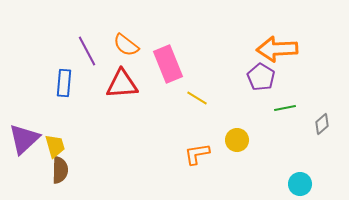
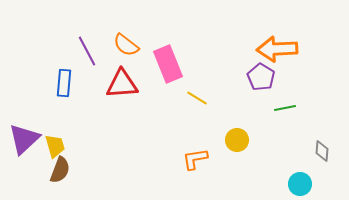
gray diamond: moved 27 px down; rotated 45 degrees counterclockwise
orange L-shape: moved 2 px left, 5 px down
brown semicircle: rotated 20 degrees clockwise
